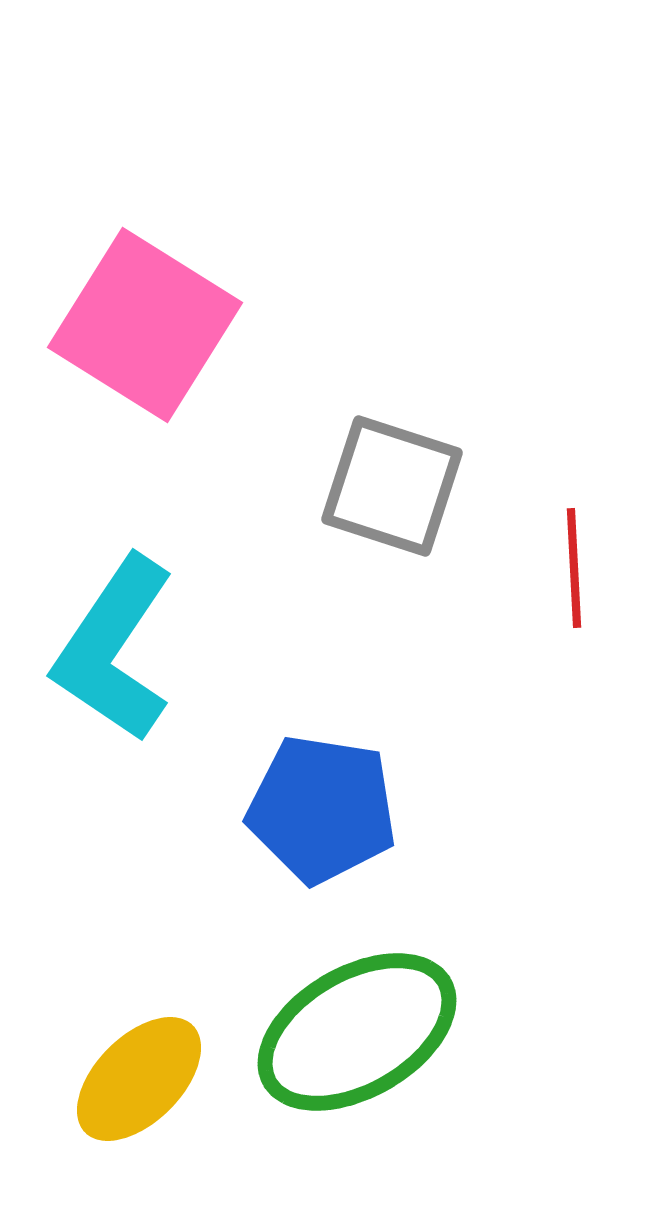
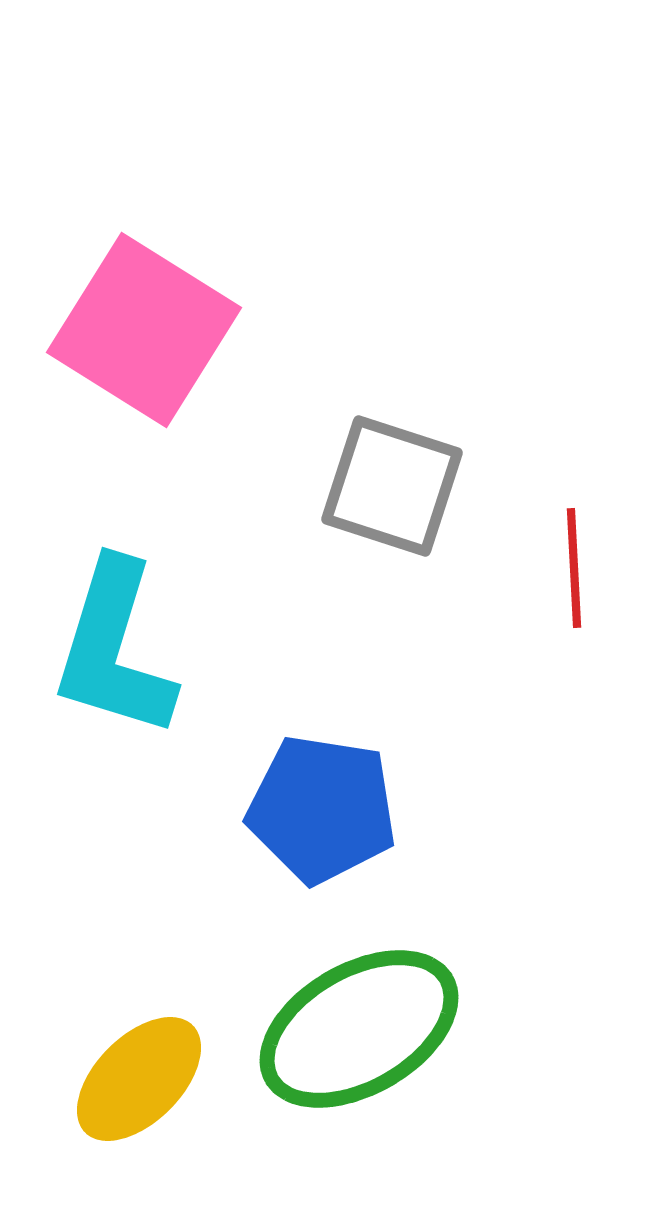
pink square: moved 1 px left, 5 px down
cyan L-shape: rotated 17 degrees counterclockwise
green ellipse: moved 2 px right, 3 px up
